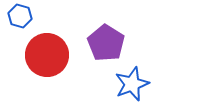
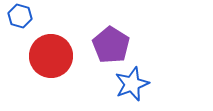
purple pentagon: moved 5 px right, 2 px down
red circle: moved 4 px right, 1 px down
